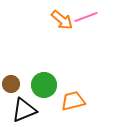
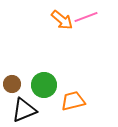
brown circle: moved 1 px right
